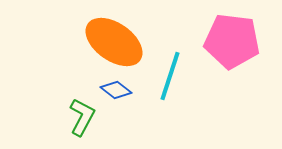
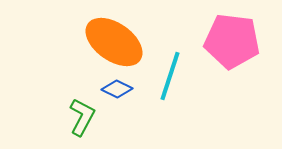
blue diamond: moved 1 px right, 1 px up; rotated 12 degrees counterclockwise
